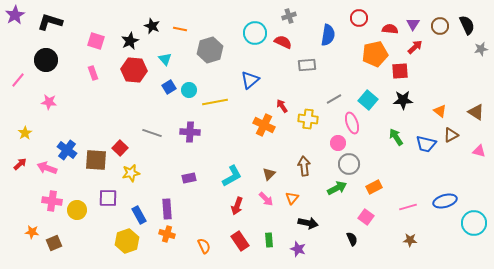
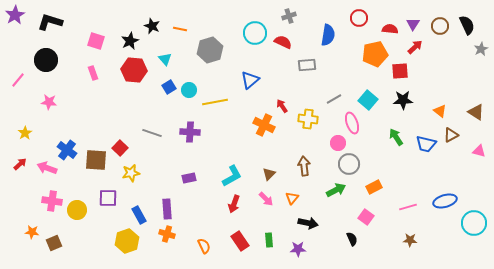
gray star at (481, 49): rotated 16 degrees counterclockwise
green arrow at (337, 188): moved 1 px left, 2 px down
red arrow at (237, 206): moved 3 px left, 2 px up
purple star at (298, 249): rotated 21 degrees counterclockwise
